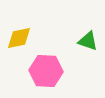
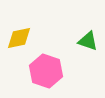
pink hexagon: rotated 16 degrees clockwise
